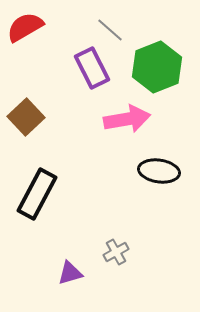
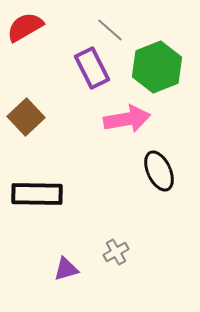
black ellipse: rotated 57 degrees clockwise
black rectangle: rotated 63 degrees clockwise
purple triangle: moved 4 px left, 4 px up
